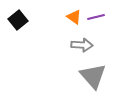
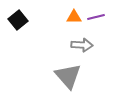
orange triangle: rotated 35 degrees counterclockwise
gray triangle: moved 25 px left
